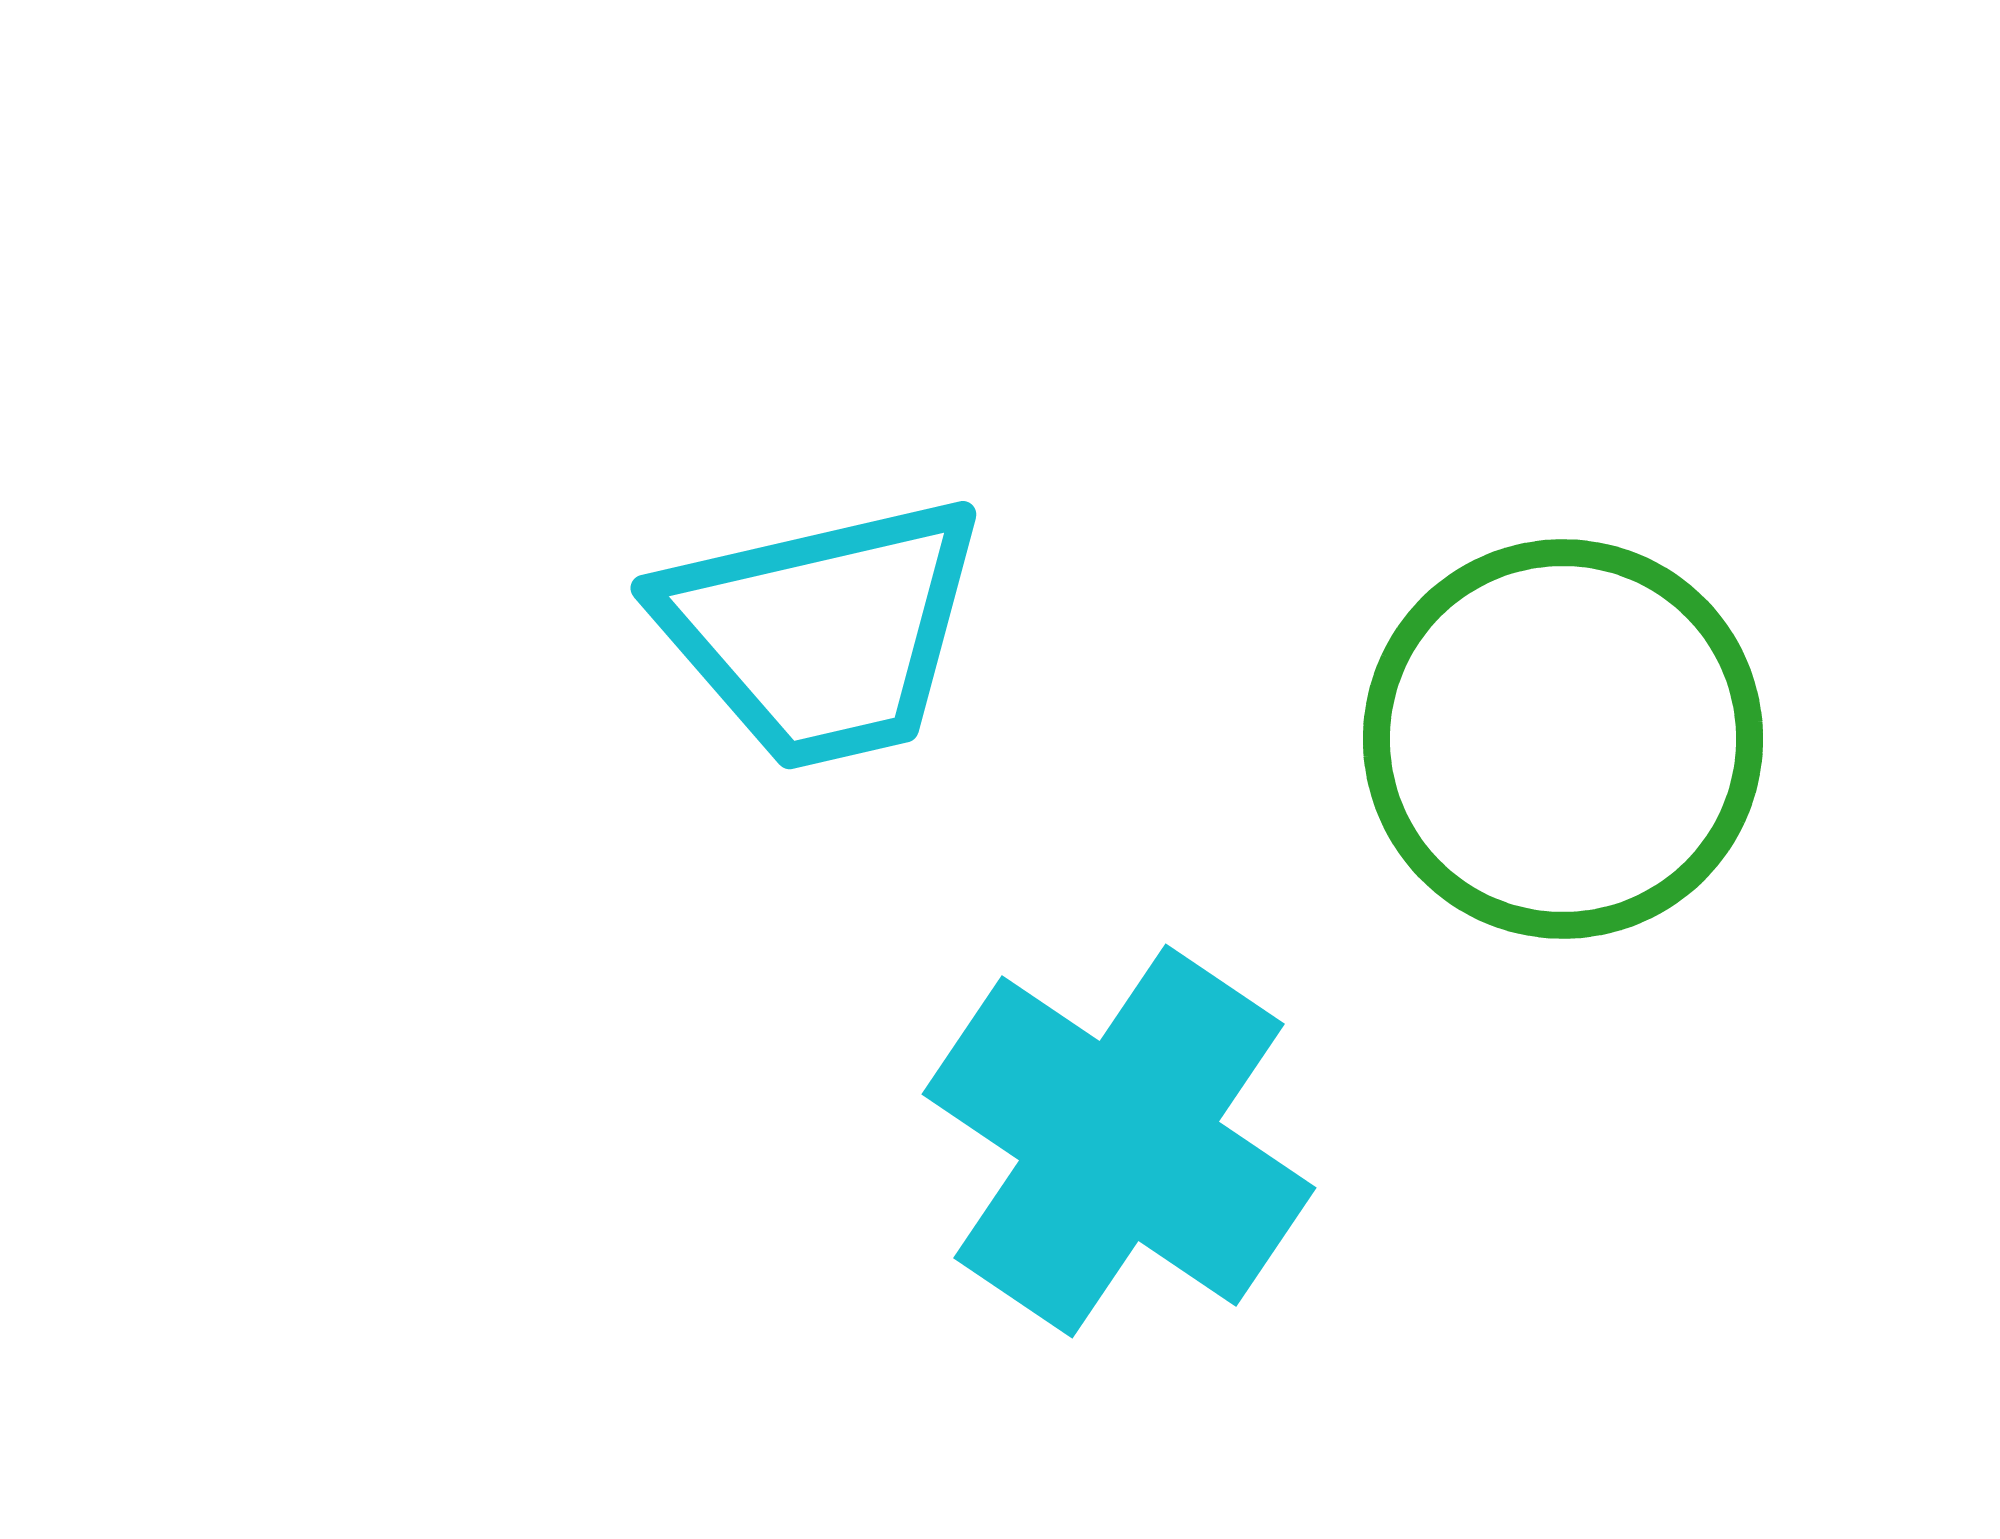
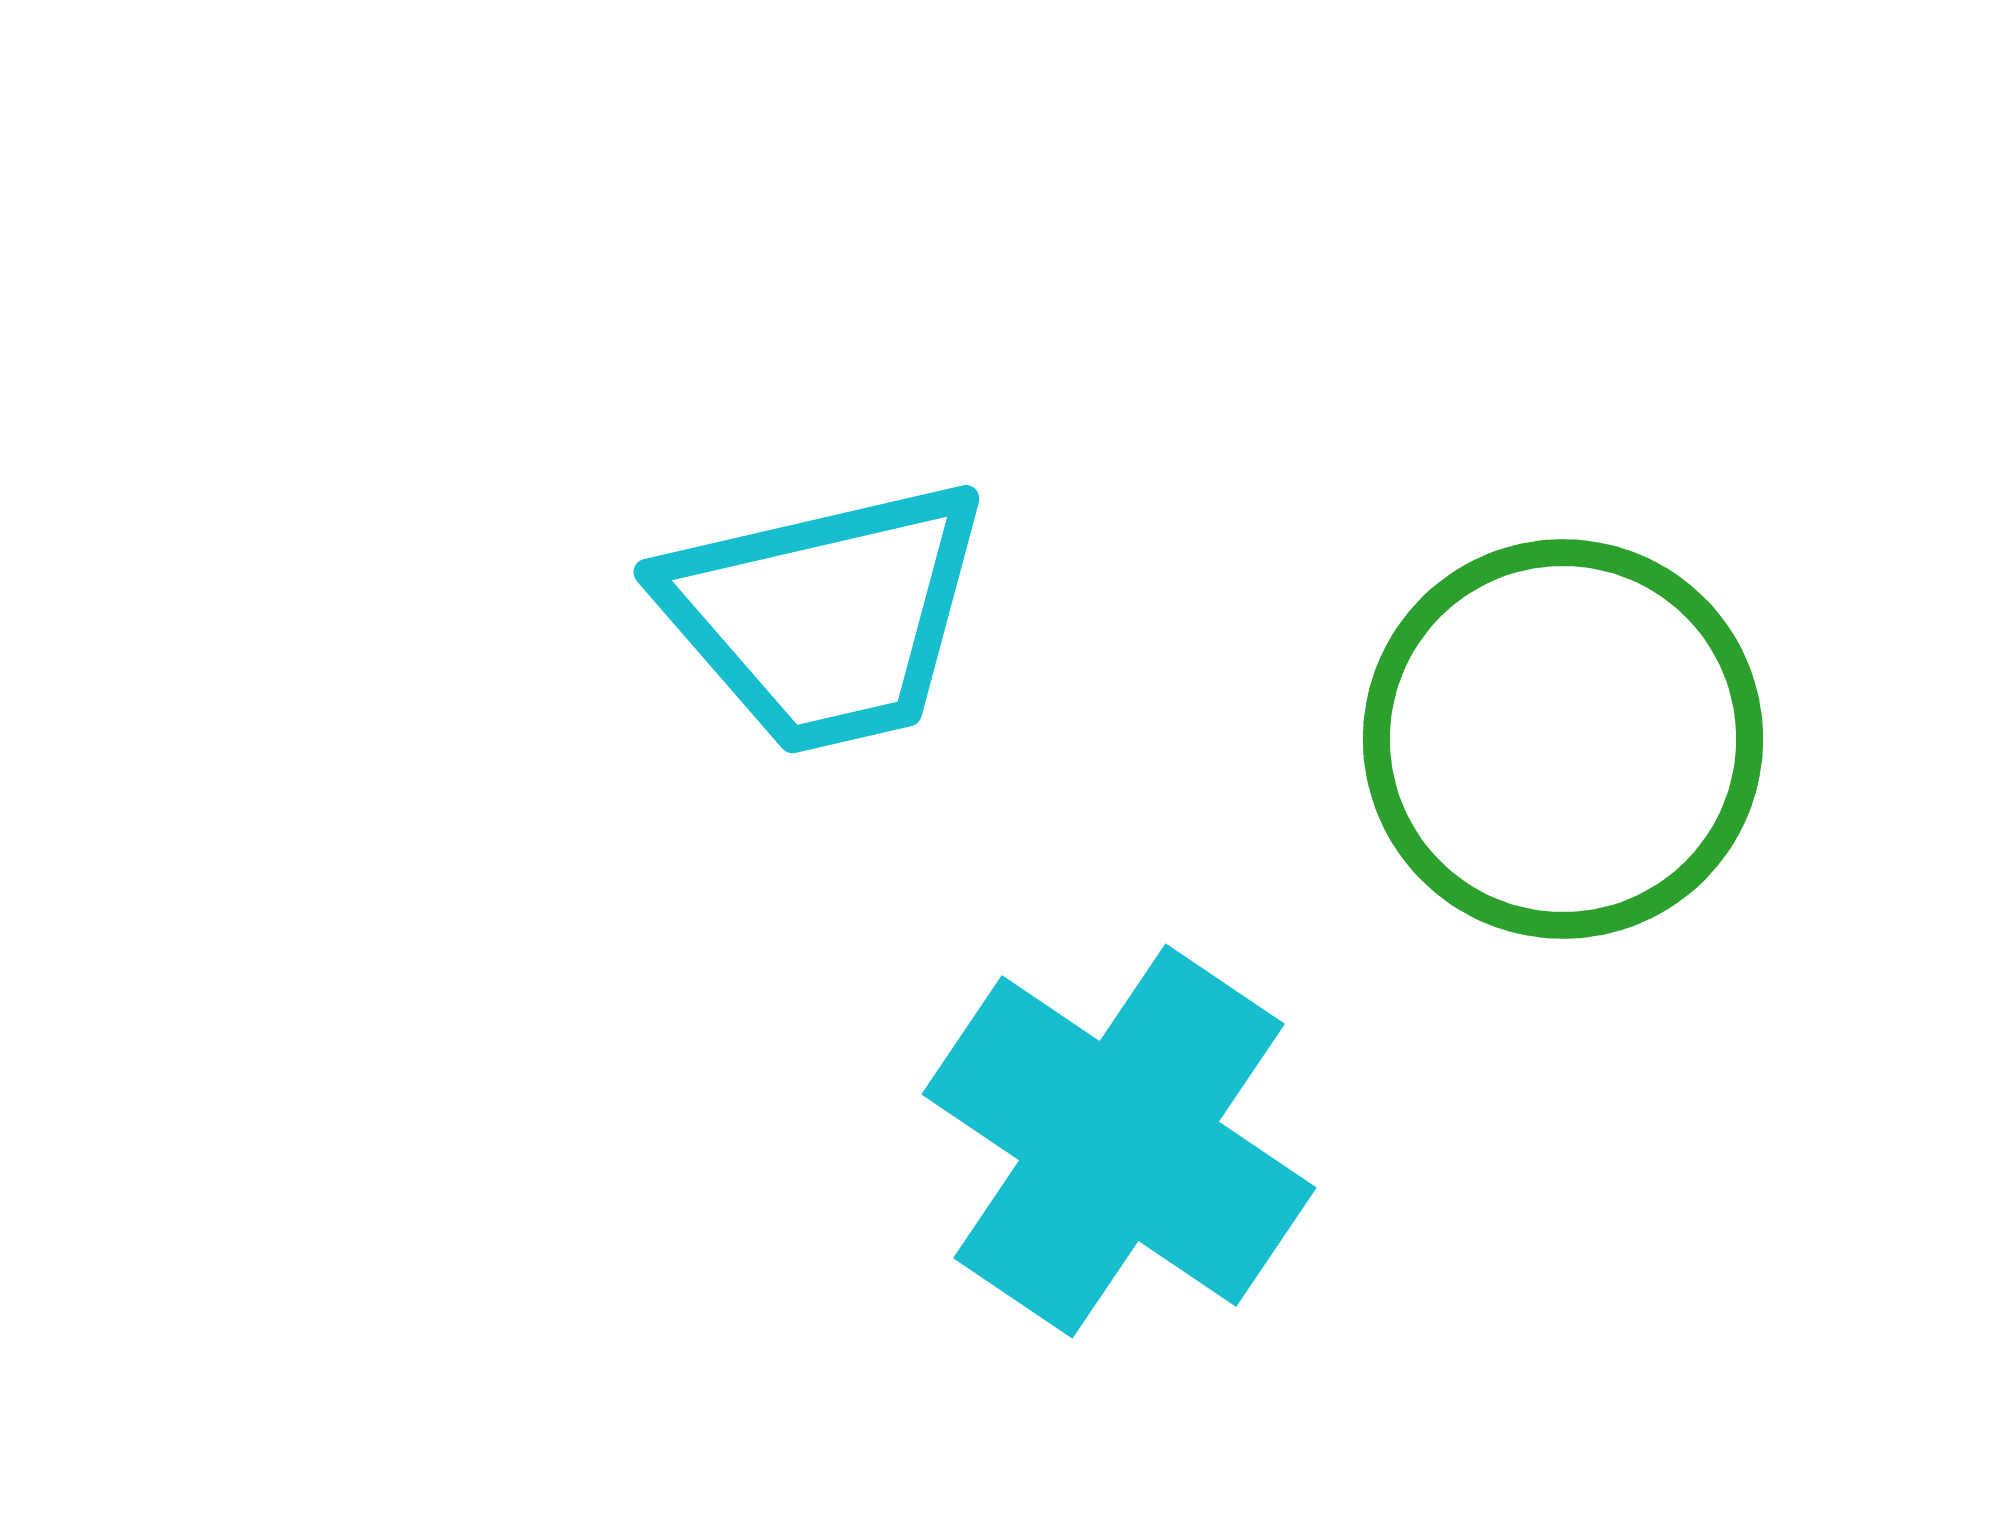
cyan trapezoid: moved 3 px right, 16 px up
